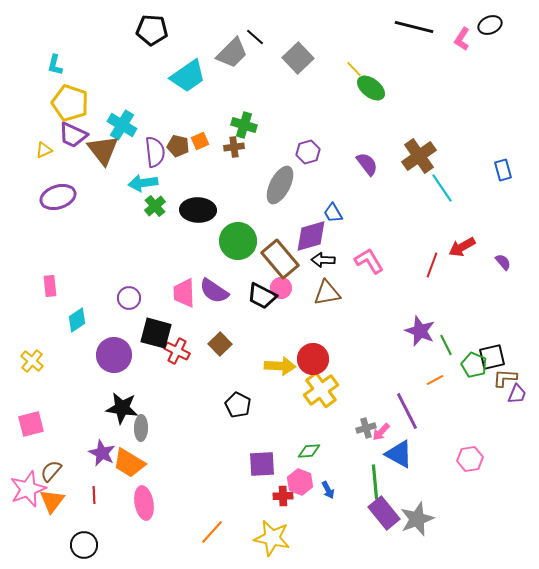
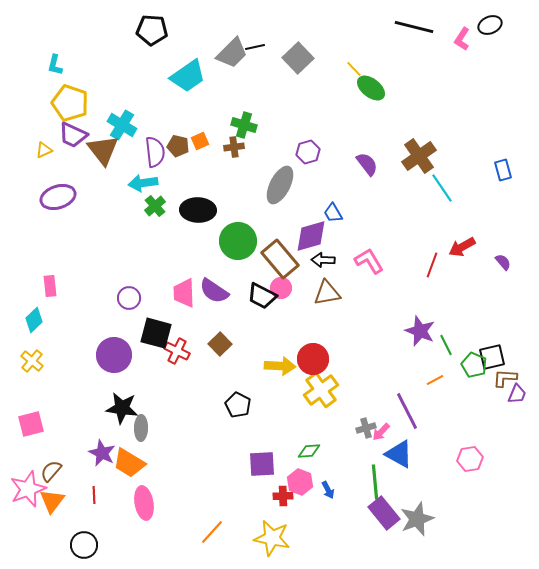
black line at (255, 37): moved 10 px down; rotated 54 degrees counterclockwise
cyan diamond at (77, 320): moved 43 px left; rotated 10 degrees counterclockwise
